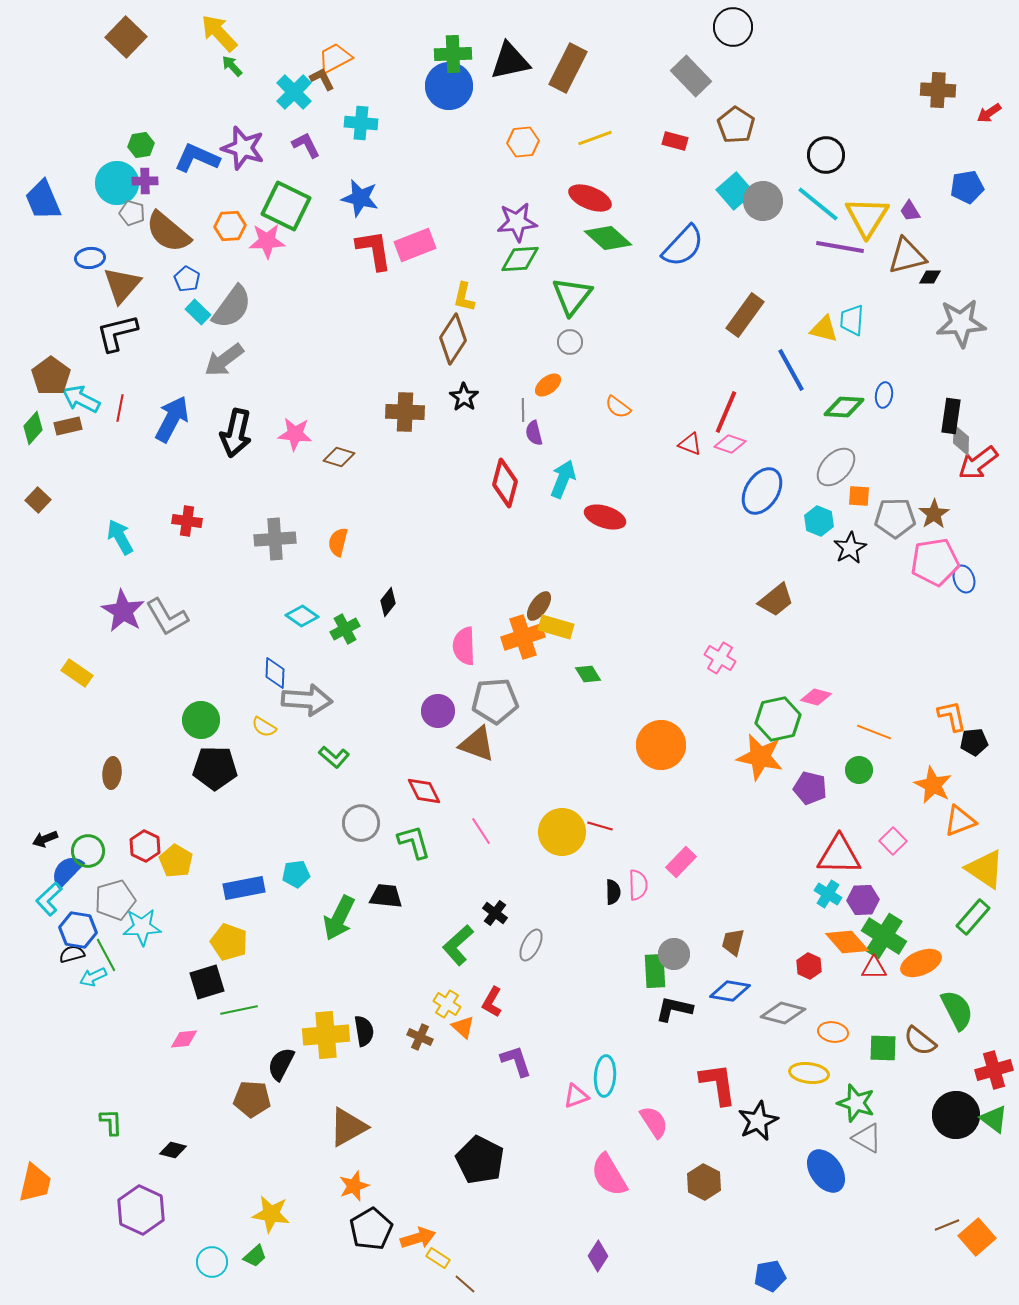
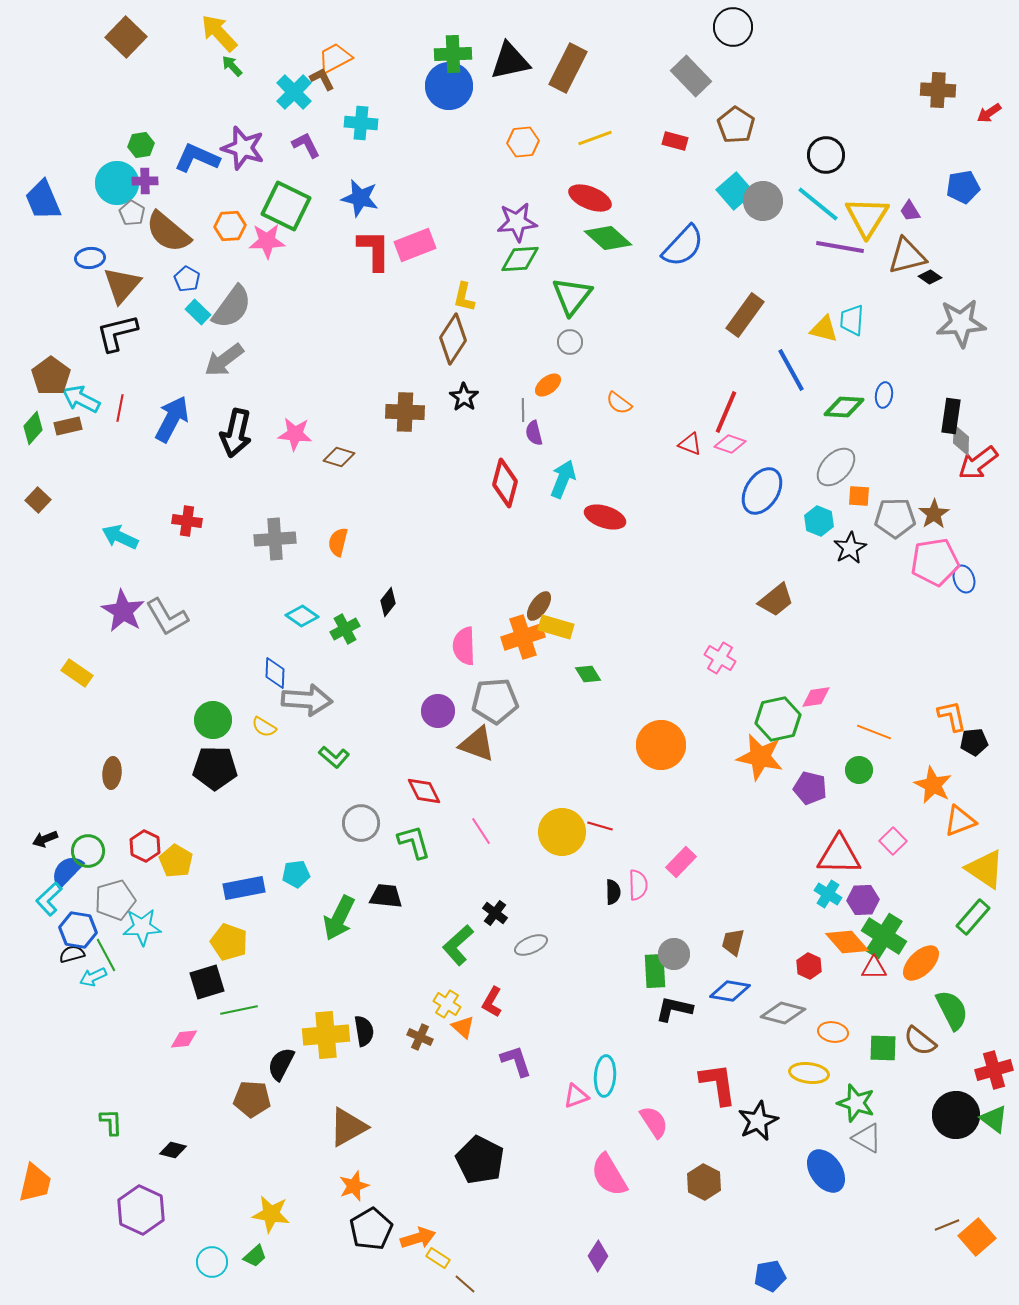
blue pentagon at (967, 187): moved 4 px left
gray pentagon at (132, 213): rotated 15 degrees clockwise
red L-shape at (374, 250): rotated 9 degrees clockwise
black diamond at (930, 277): rotated 35 degrees clockwise
orange semicircle at (618, 407): moved 1 px right, 4 px up
cyan arrow at (120, 537): rotated 36 degrees counterclockwise
pink diamond at (816, 697): rotated 24 degrees counterclockwise
green circle at (201, 720): moved 12 px right
gray ellipse at (531, 945): rotated 40 degrees clockwise
orange ellipse at (921, 963): rotated 21 degrees counterclockwise
green semicircle at (957, 1010): moved 5 px left
